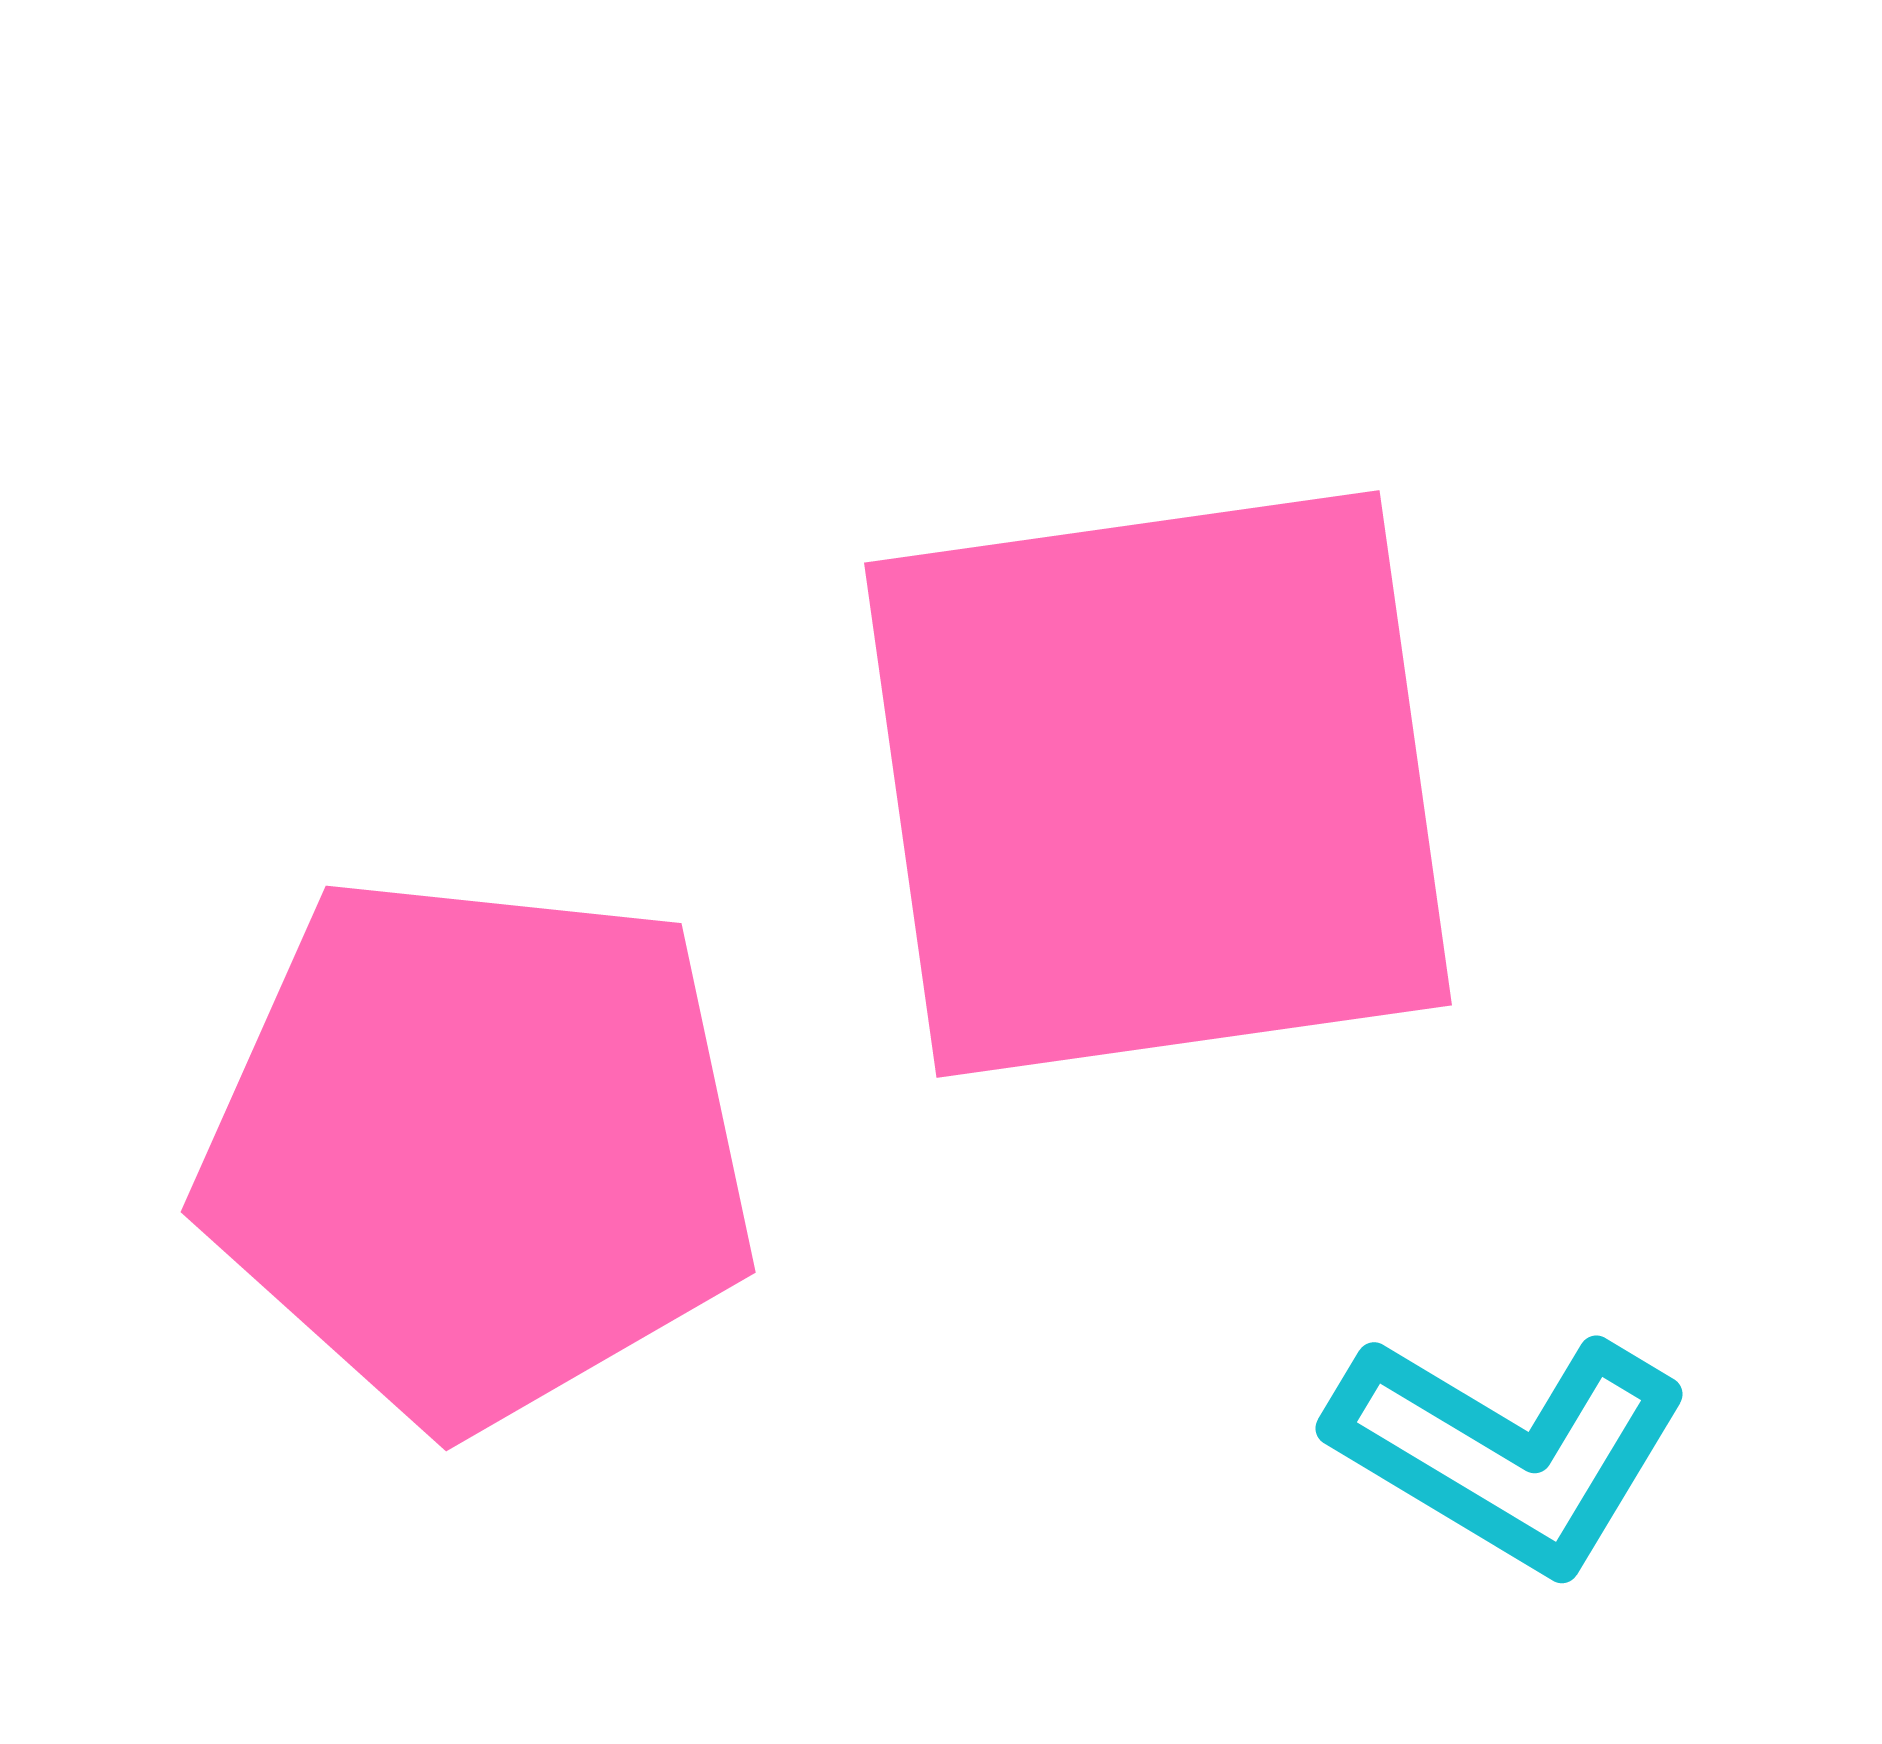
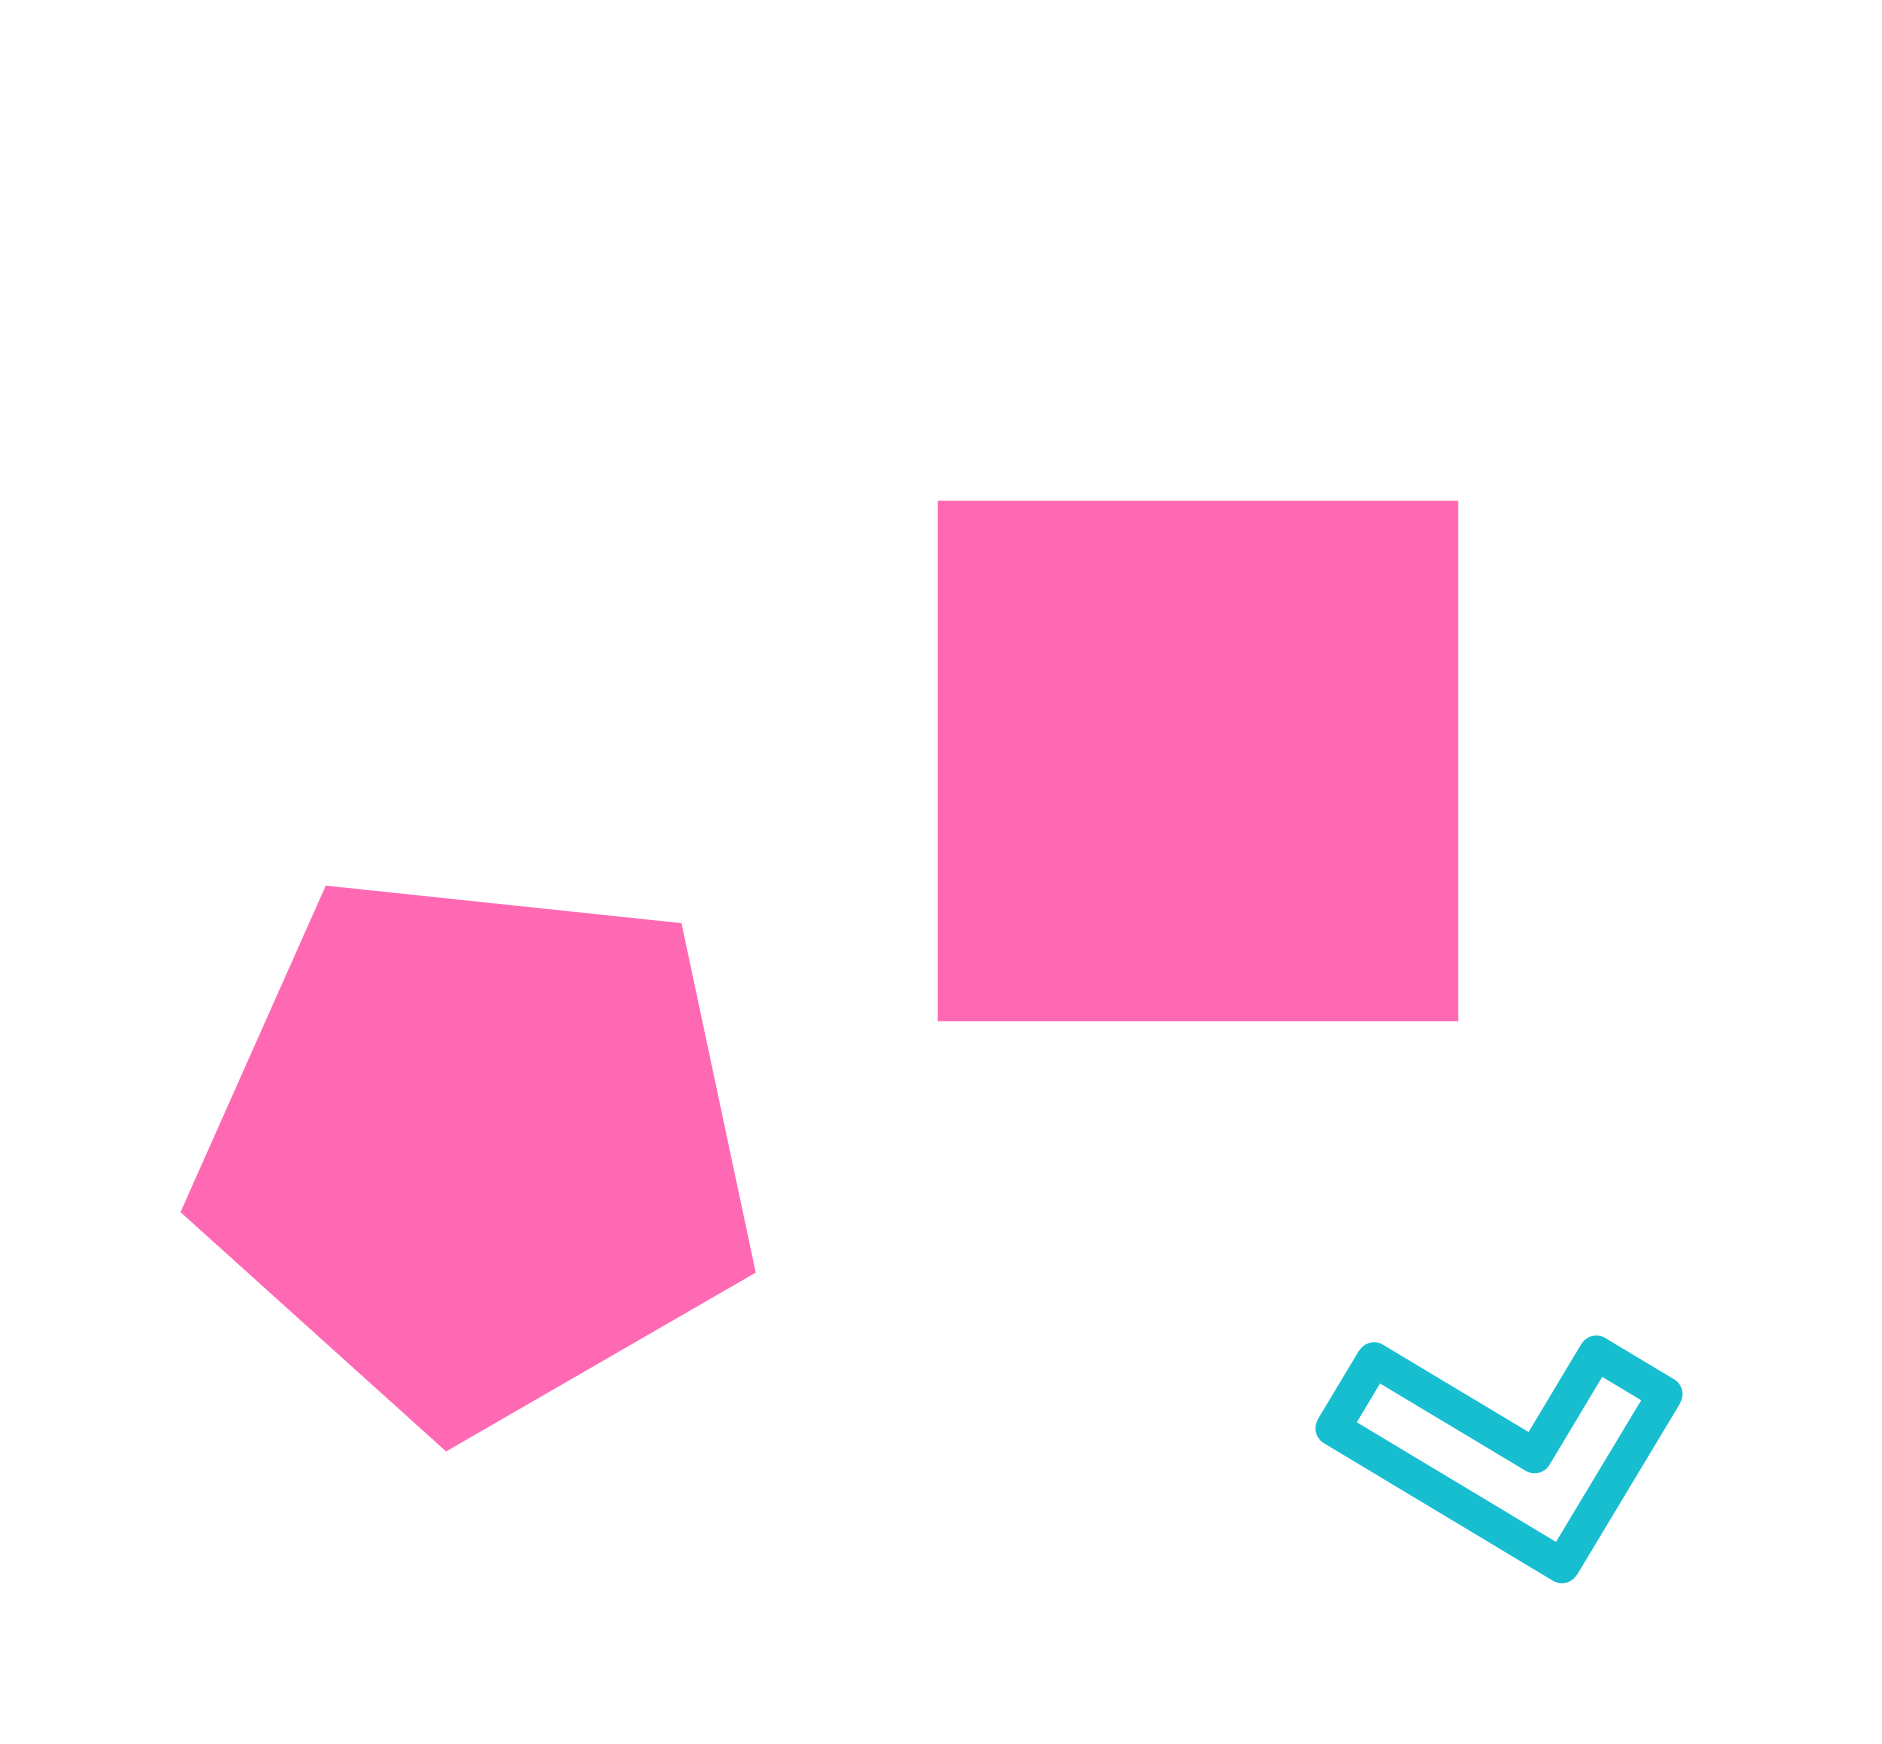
pink square: moved 40 px right, 23 px up; rotated 8 degrees clockwise
